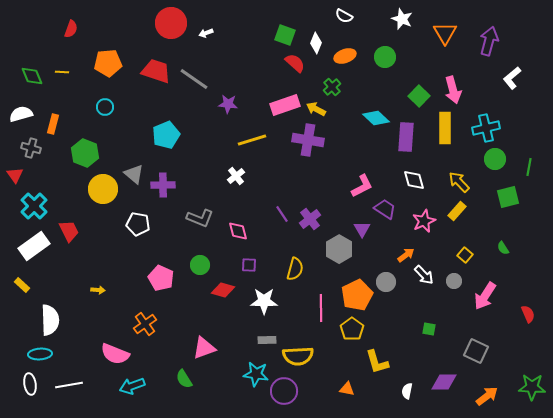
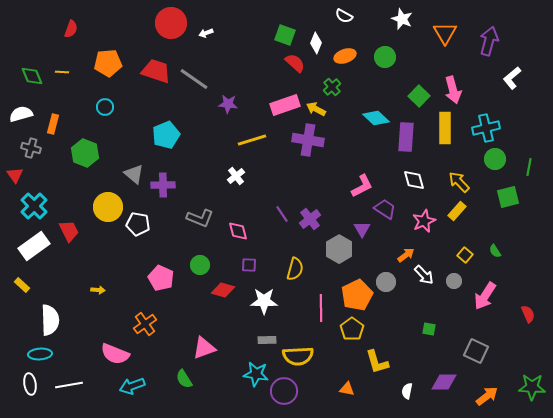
yellow circle at (103, 189): moved 5 px right, 18 px down
green semicircle at (503, 248): moved 8 px left, 3 px down
